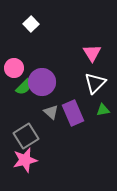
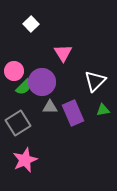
pink triangle: moved 29 px left
pink circle: moved 3 px down
white triangle: moved 2 px up
gray triangle: moved 1 px left, 5 px up; rotated 42 degrees counterclockwise
gray square: moved 8 px left, 13 px up
pink star: rotated 10 degrees counterclockwise
